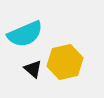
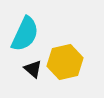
cyan semicircle: rotated 42 degrees counterclockwise
